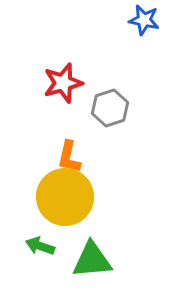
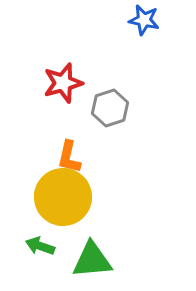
yellow circle: moved 2 px left
